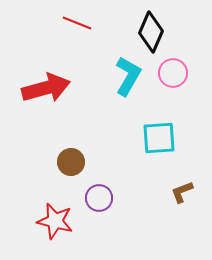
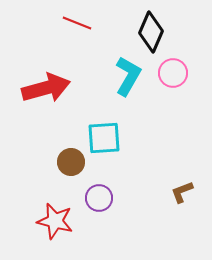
cyan square: moved 55 px left
